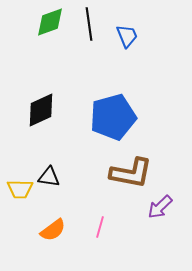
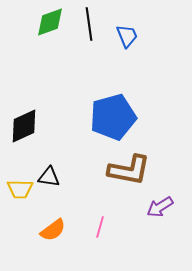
black diamond: moved 17 px left, 16 px down
brown L-shape: moved 2 px left, 3 px up
purple arrow: rotated 12 degrees clockwise
